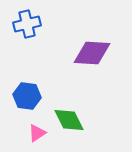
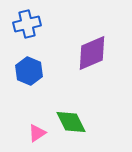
purple diamond: rotated 27 degrees counterclockwise
blue hexagon: moved 2 px right, 25 px up; rotated 16 degrees clockwise
green diamond: moved 2 px right, 2 px down
